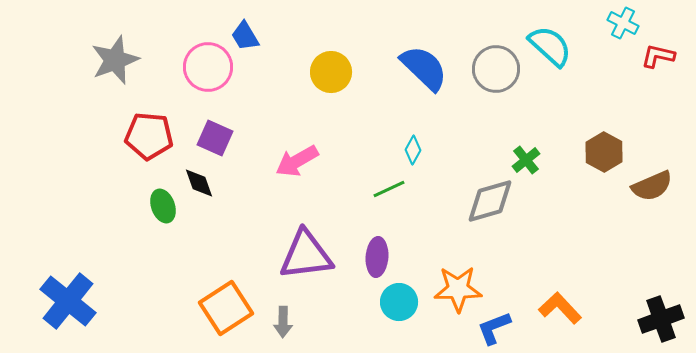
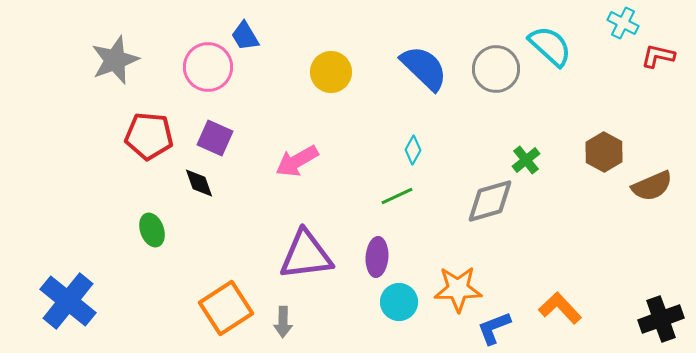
green line: moved 8 px right, 7 px down
green ellipse: moved 11 px left, 24 px down
